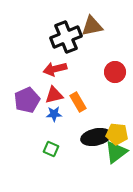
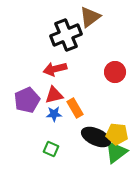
brown triangle: moved 2 px left, 9 px up; rotated 25 degrees counterclockwise
black cross: moved 2 px up
orange rectangle: moved 3 px left, 6 px down
black ellipse: rotated 36 degrees clockwise
